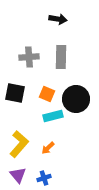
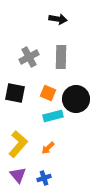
gray cross: rotated 24 degrees counterclockwise
orange square: moved 1 px right, 1 px up
yellow L-shape: moved 1 px left
